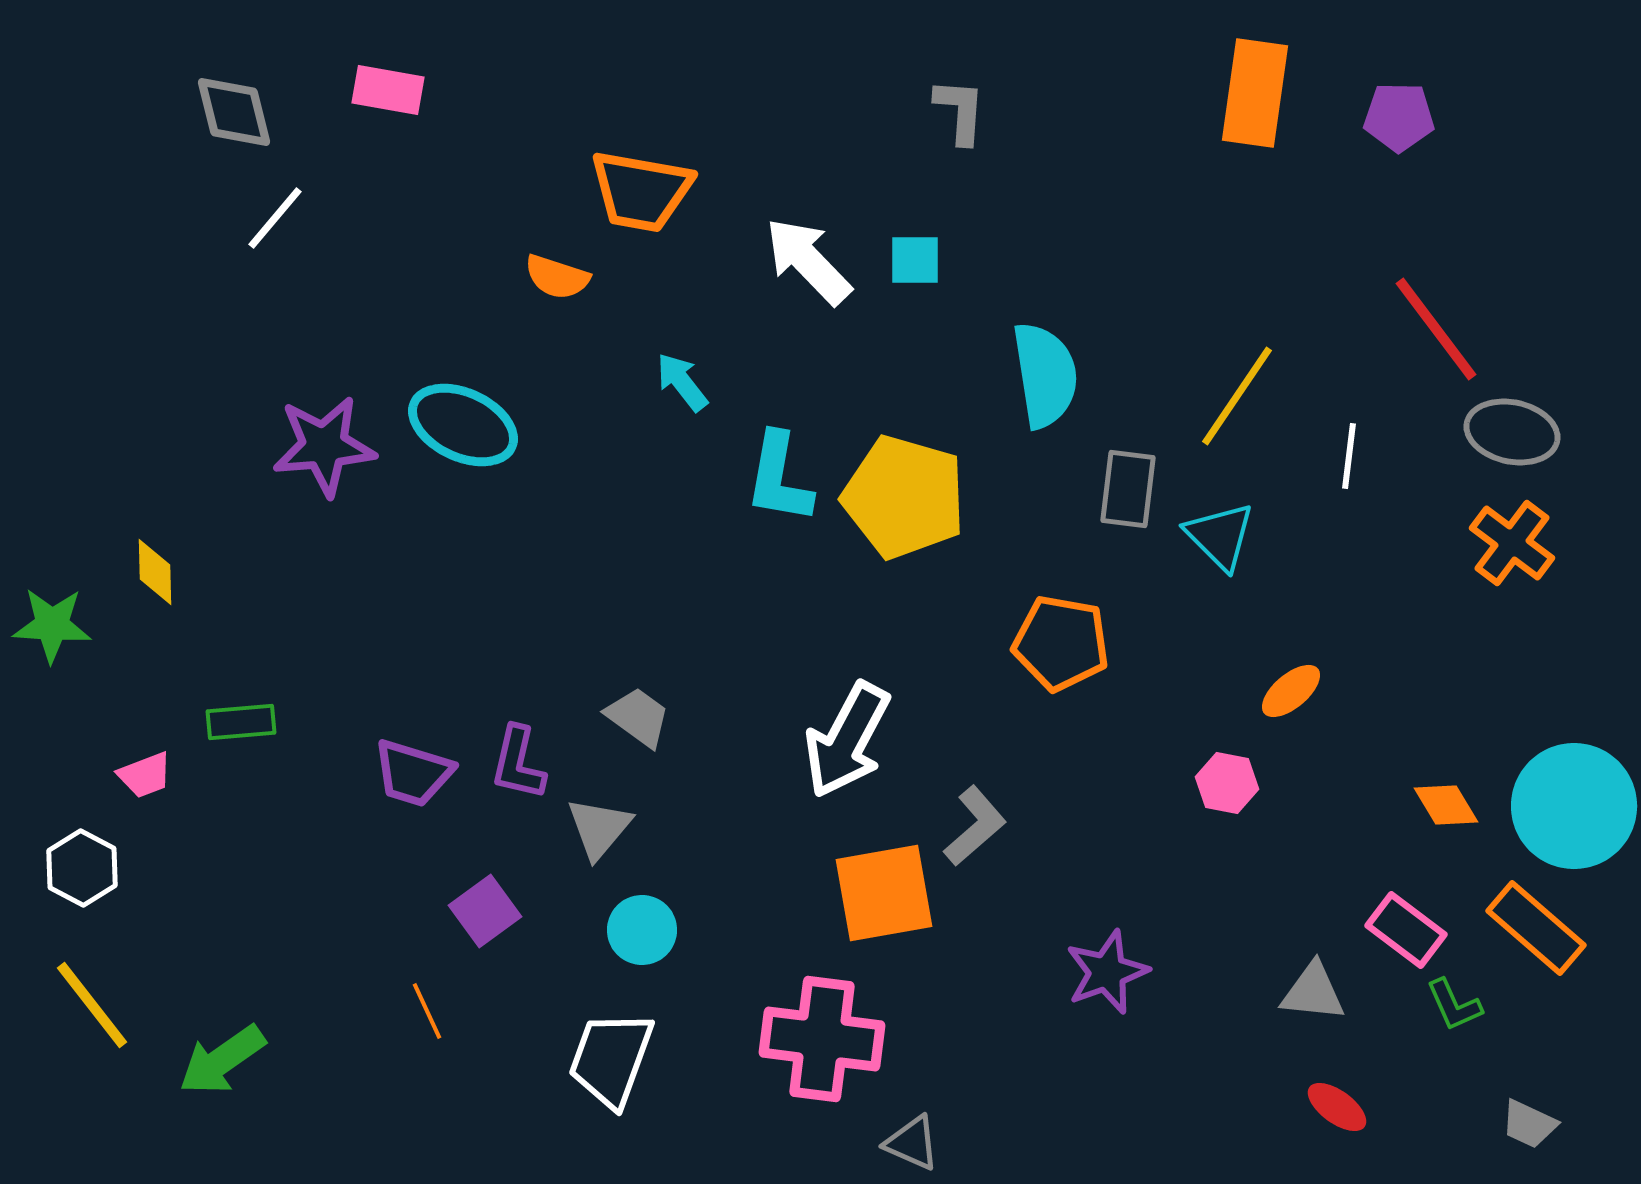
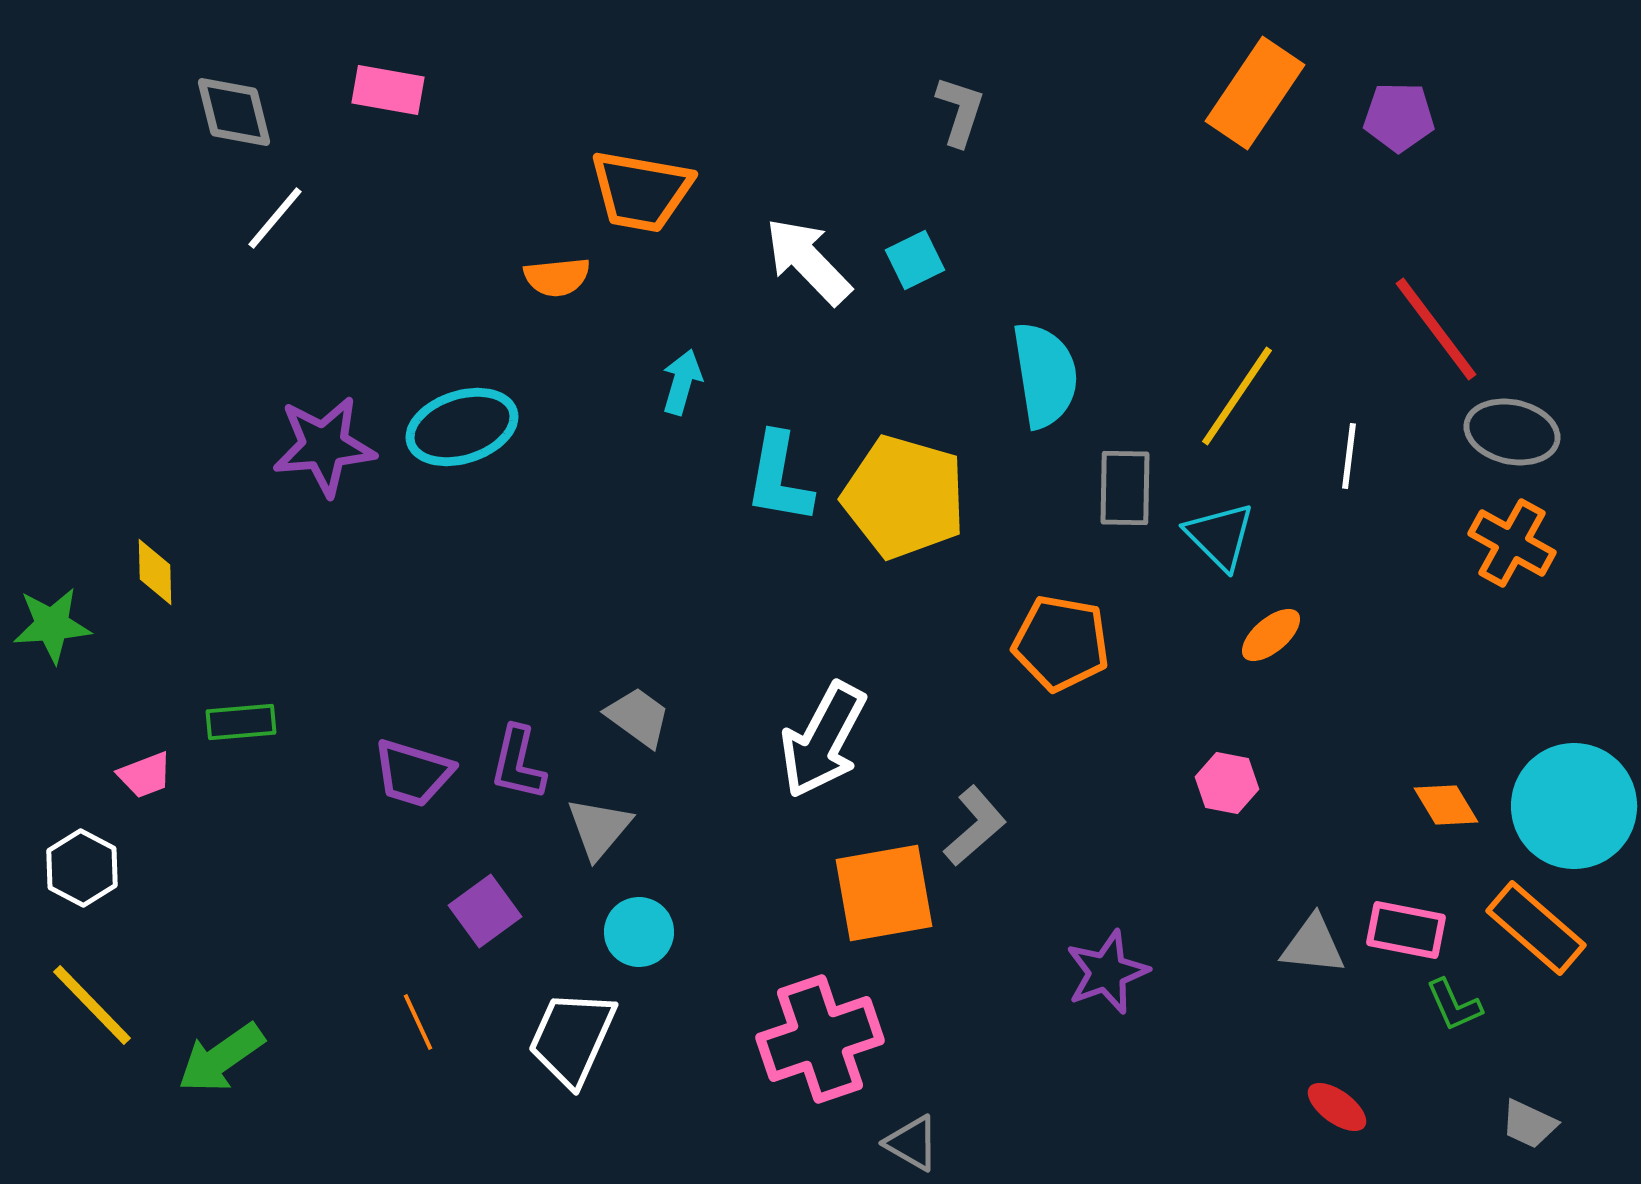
orange rectangle at (1255, 93): rotated 26 degrees clockwise
gray L-shape at (960, 111): rotated 14 degrees clockwise
cyan square at (915, 260): rotated 26 degrees counterclockwise
orange semicircle at (557, 277): rotated 24 degrees counterclockwise
cyan arrow at (682, 382): rotated 54 degrees clockwise
cyan ellipse at (463, 425): moved 1 px left, 2 px down; rotated 43 degrees counterclockwise
gray rectangle at (1128, 489): moved 3 px left, 1 px up; rotated 6 degrees counterclockwise
orange cross at (1512, 543): rotated 8 degrees counterclockwise
green star at (52, 625): rotated 8 degrees counterclockwise
orange ellipse at (1291, 691): moved 20 px left, 56 px up
white arrow at (847, 740): moved 24 px left
cyan circle at (642, 930): moved 3 px left, 2 px down
pink rectangle at (1406, 930): rotated 26 degrees counterclockwise
gray triangle at (1313, 992): moved 47 px up
yellow line at (92, 1005): rotated 6 degrees counterclockwise
orange line at (427, 1011): moved 9 px left, 11 px down
pink cross at (822, 1039): moved 2 px left; rotated 26 degrees counterclockwise
white trapezoid at (611, 1059): moved 39 px left, 21 px up; rotated 4 degrees clockwise
green arrow at (222, 1060): moved 1 px left, 2 px up
gray triangle at (912, 1143): rotated 6 degrees clockwise
